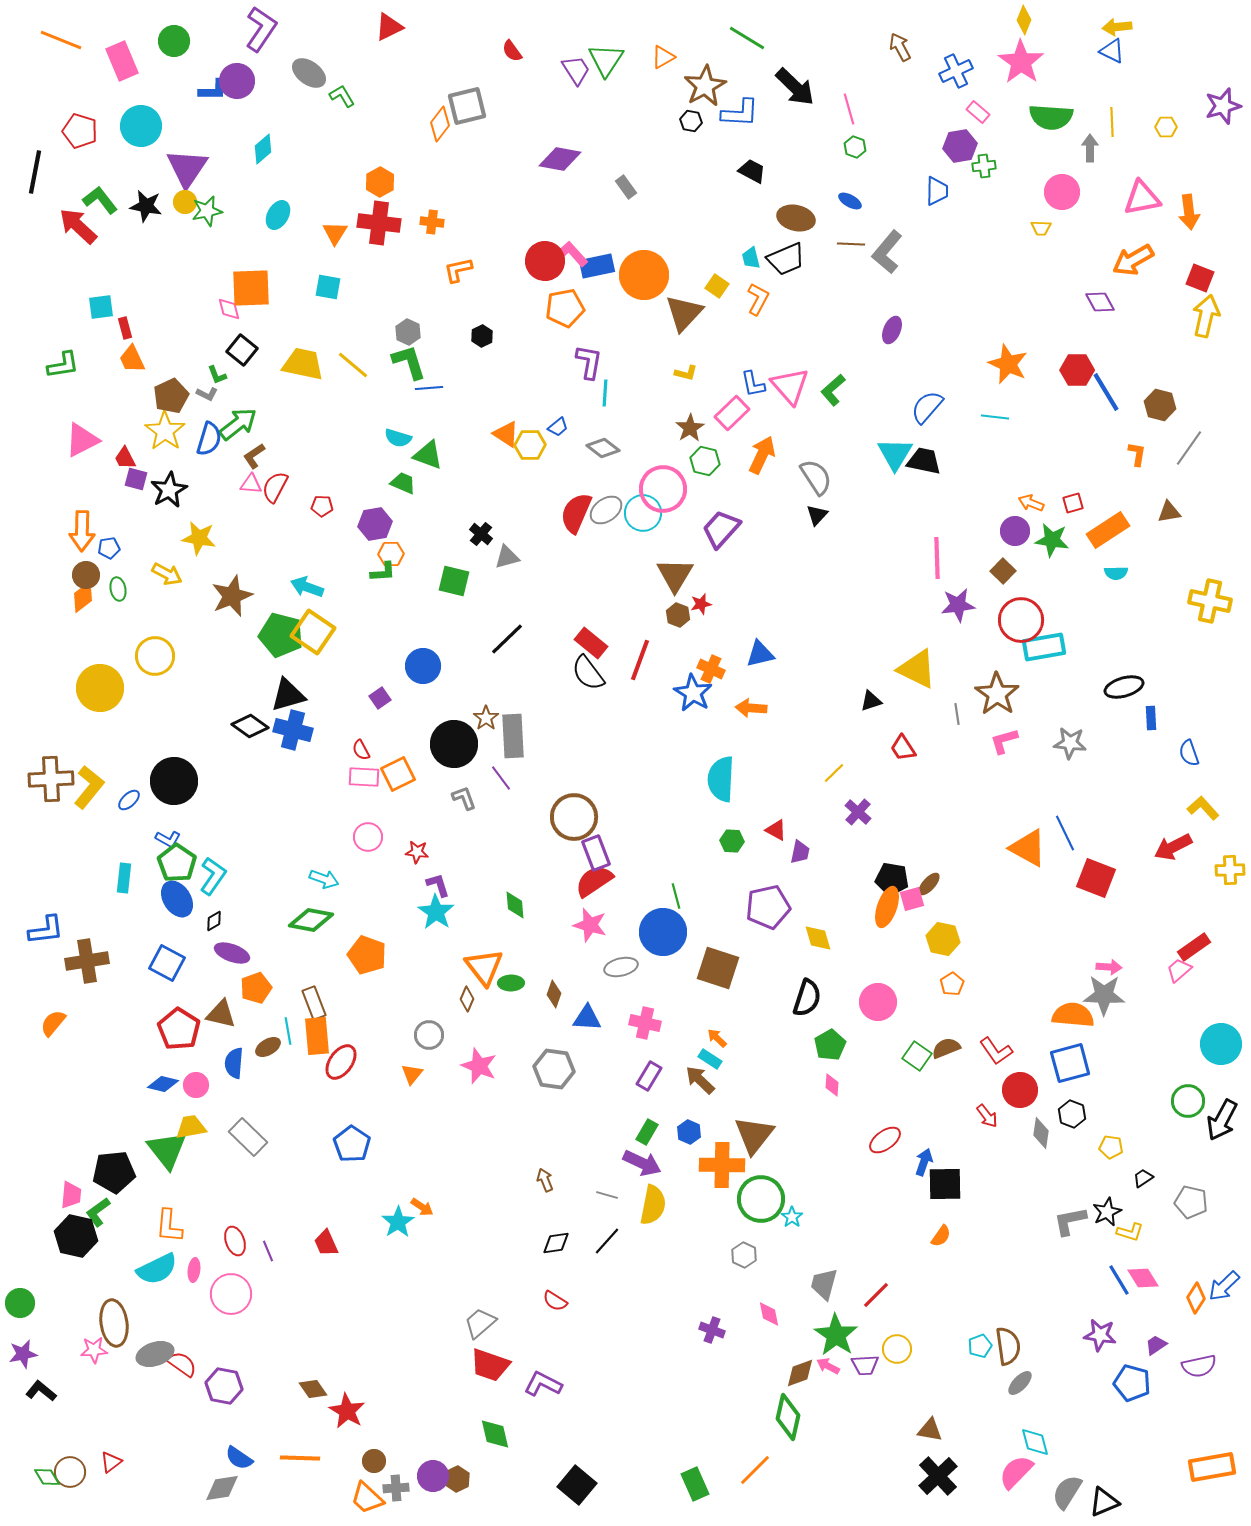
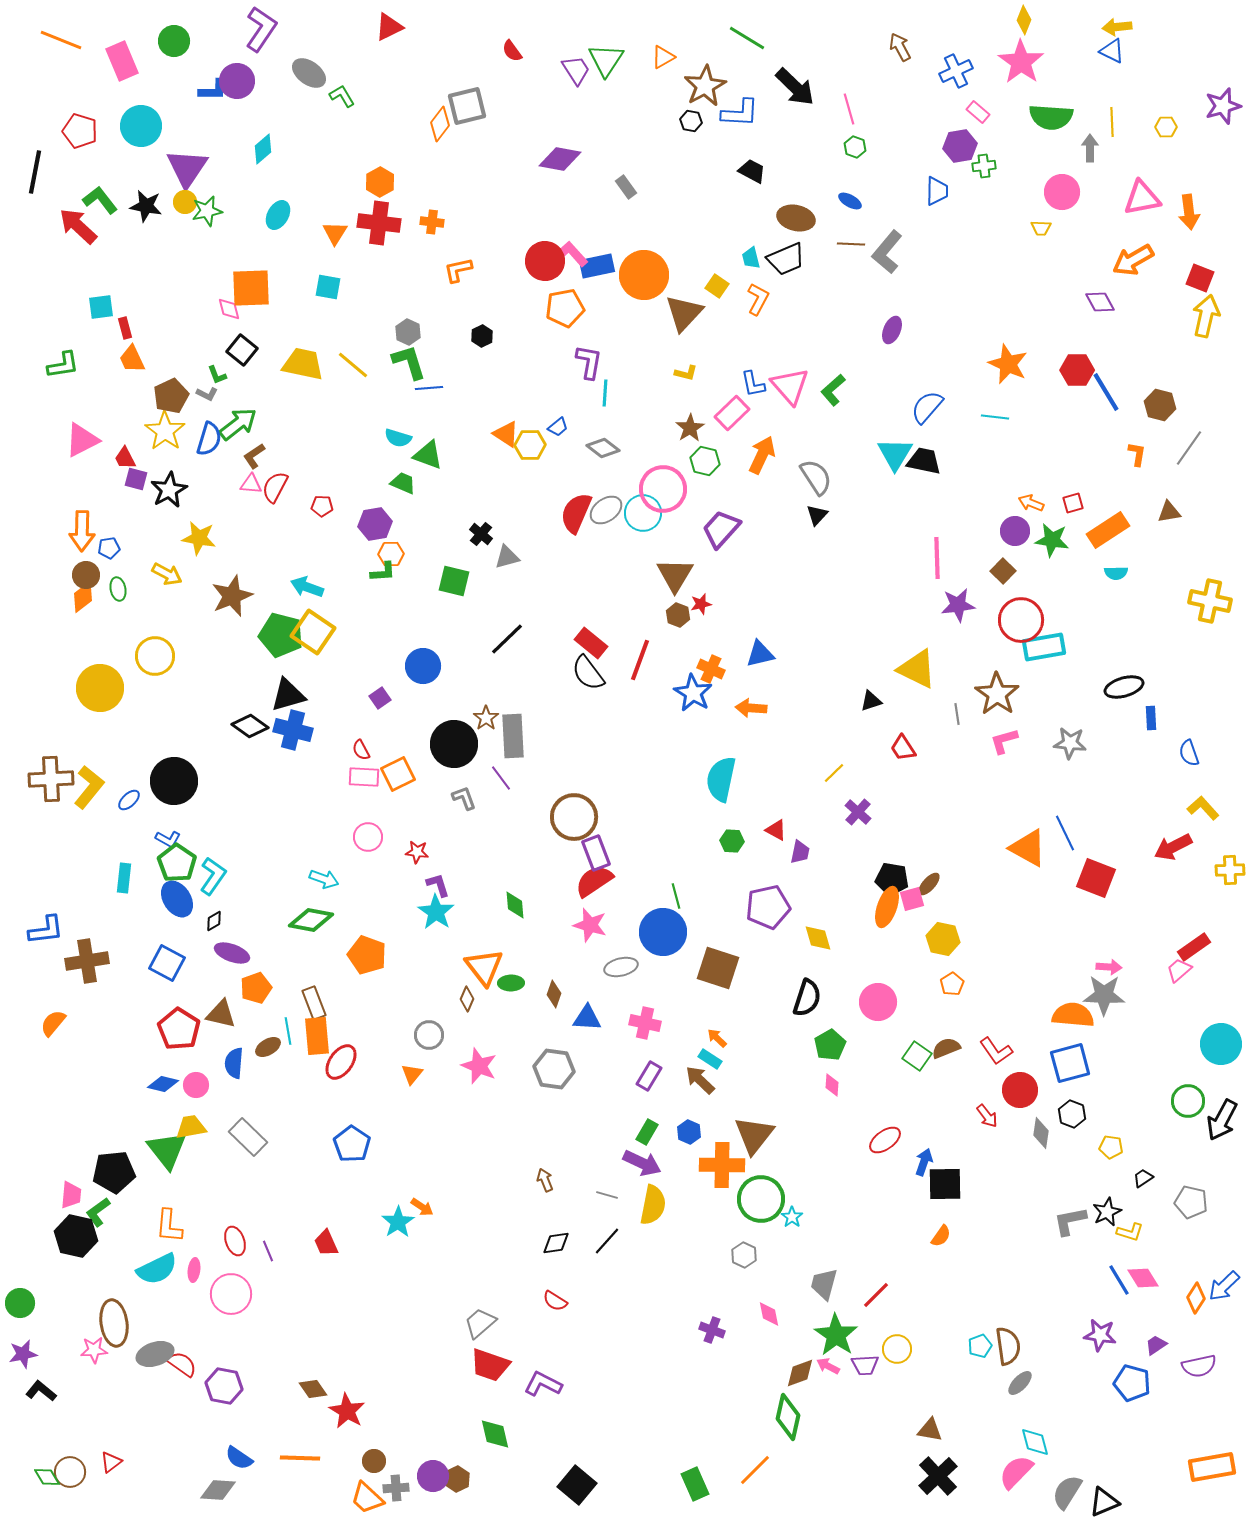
cyan semicircle at (721, 779): rotated 9 degrees clockwise
gray diamond at (222, 1488): moved 4 px left, 2 px down; rotated 12 degrees clockwise
